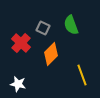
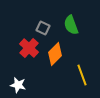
red cross: moved 8 px right, 5 px down
orange diamond: moved 4 px right
white star: moved 1 px down
